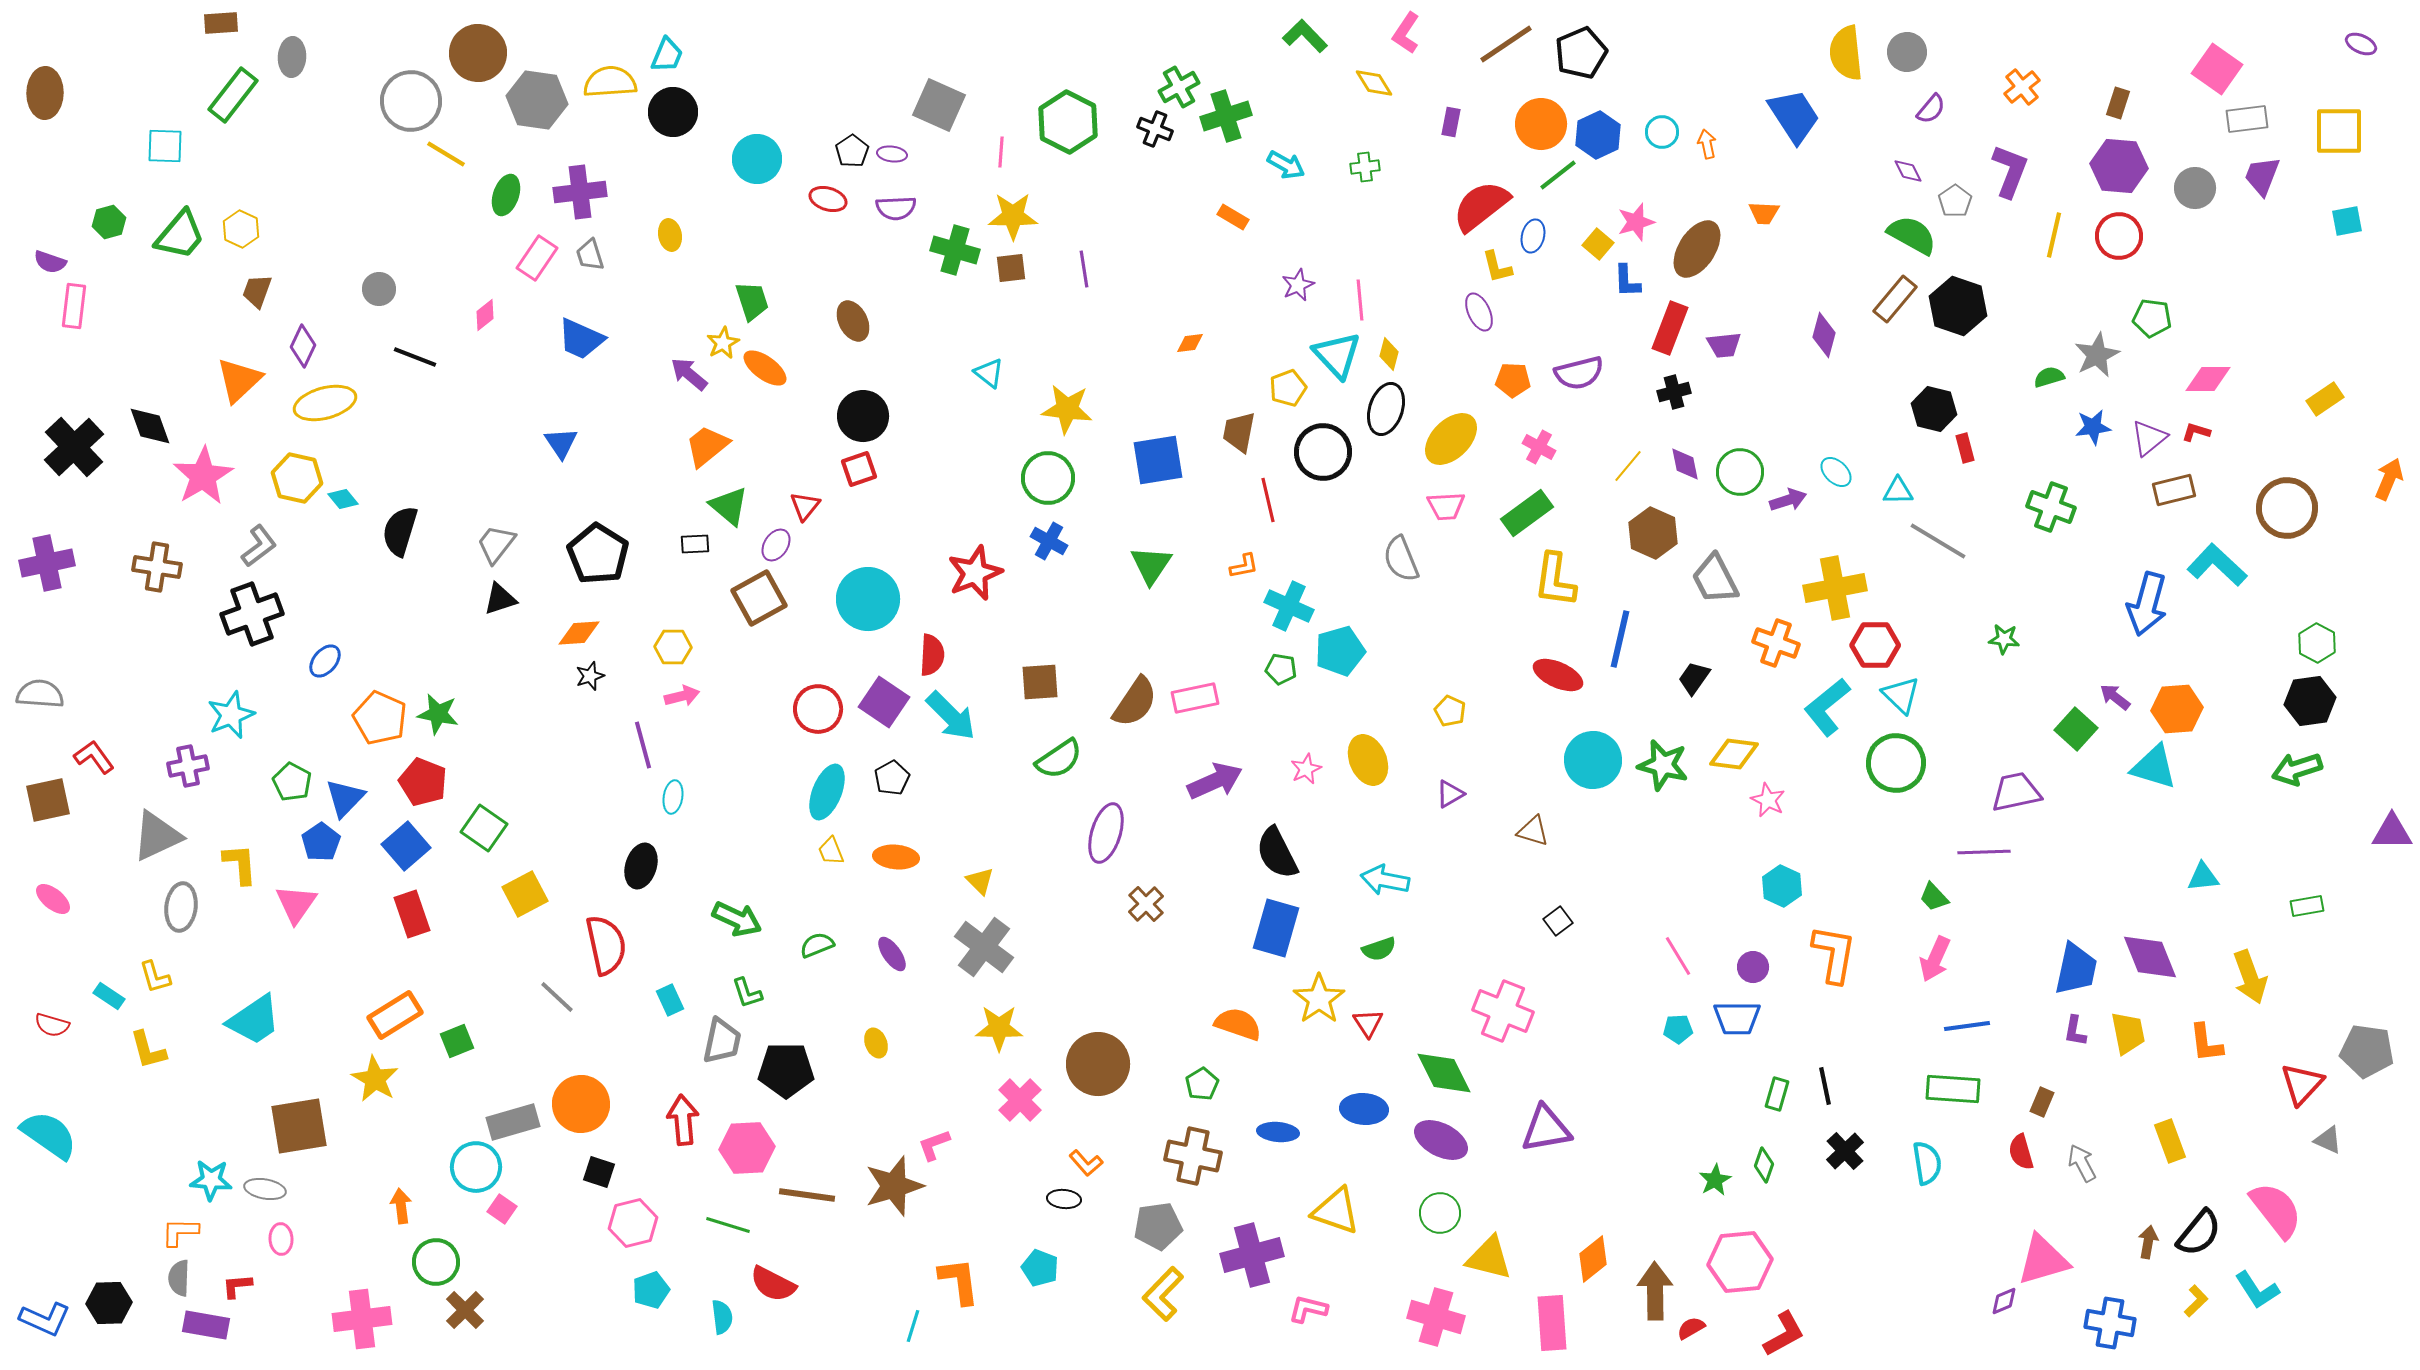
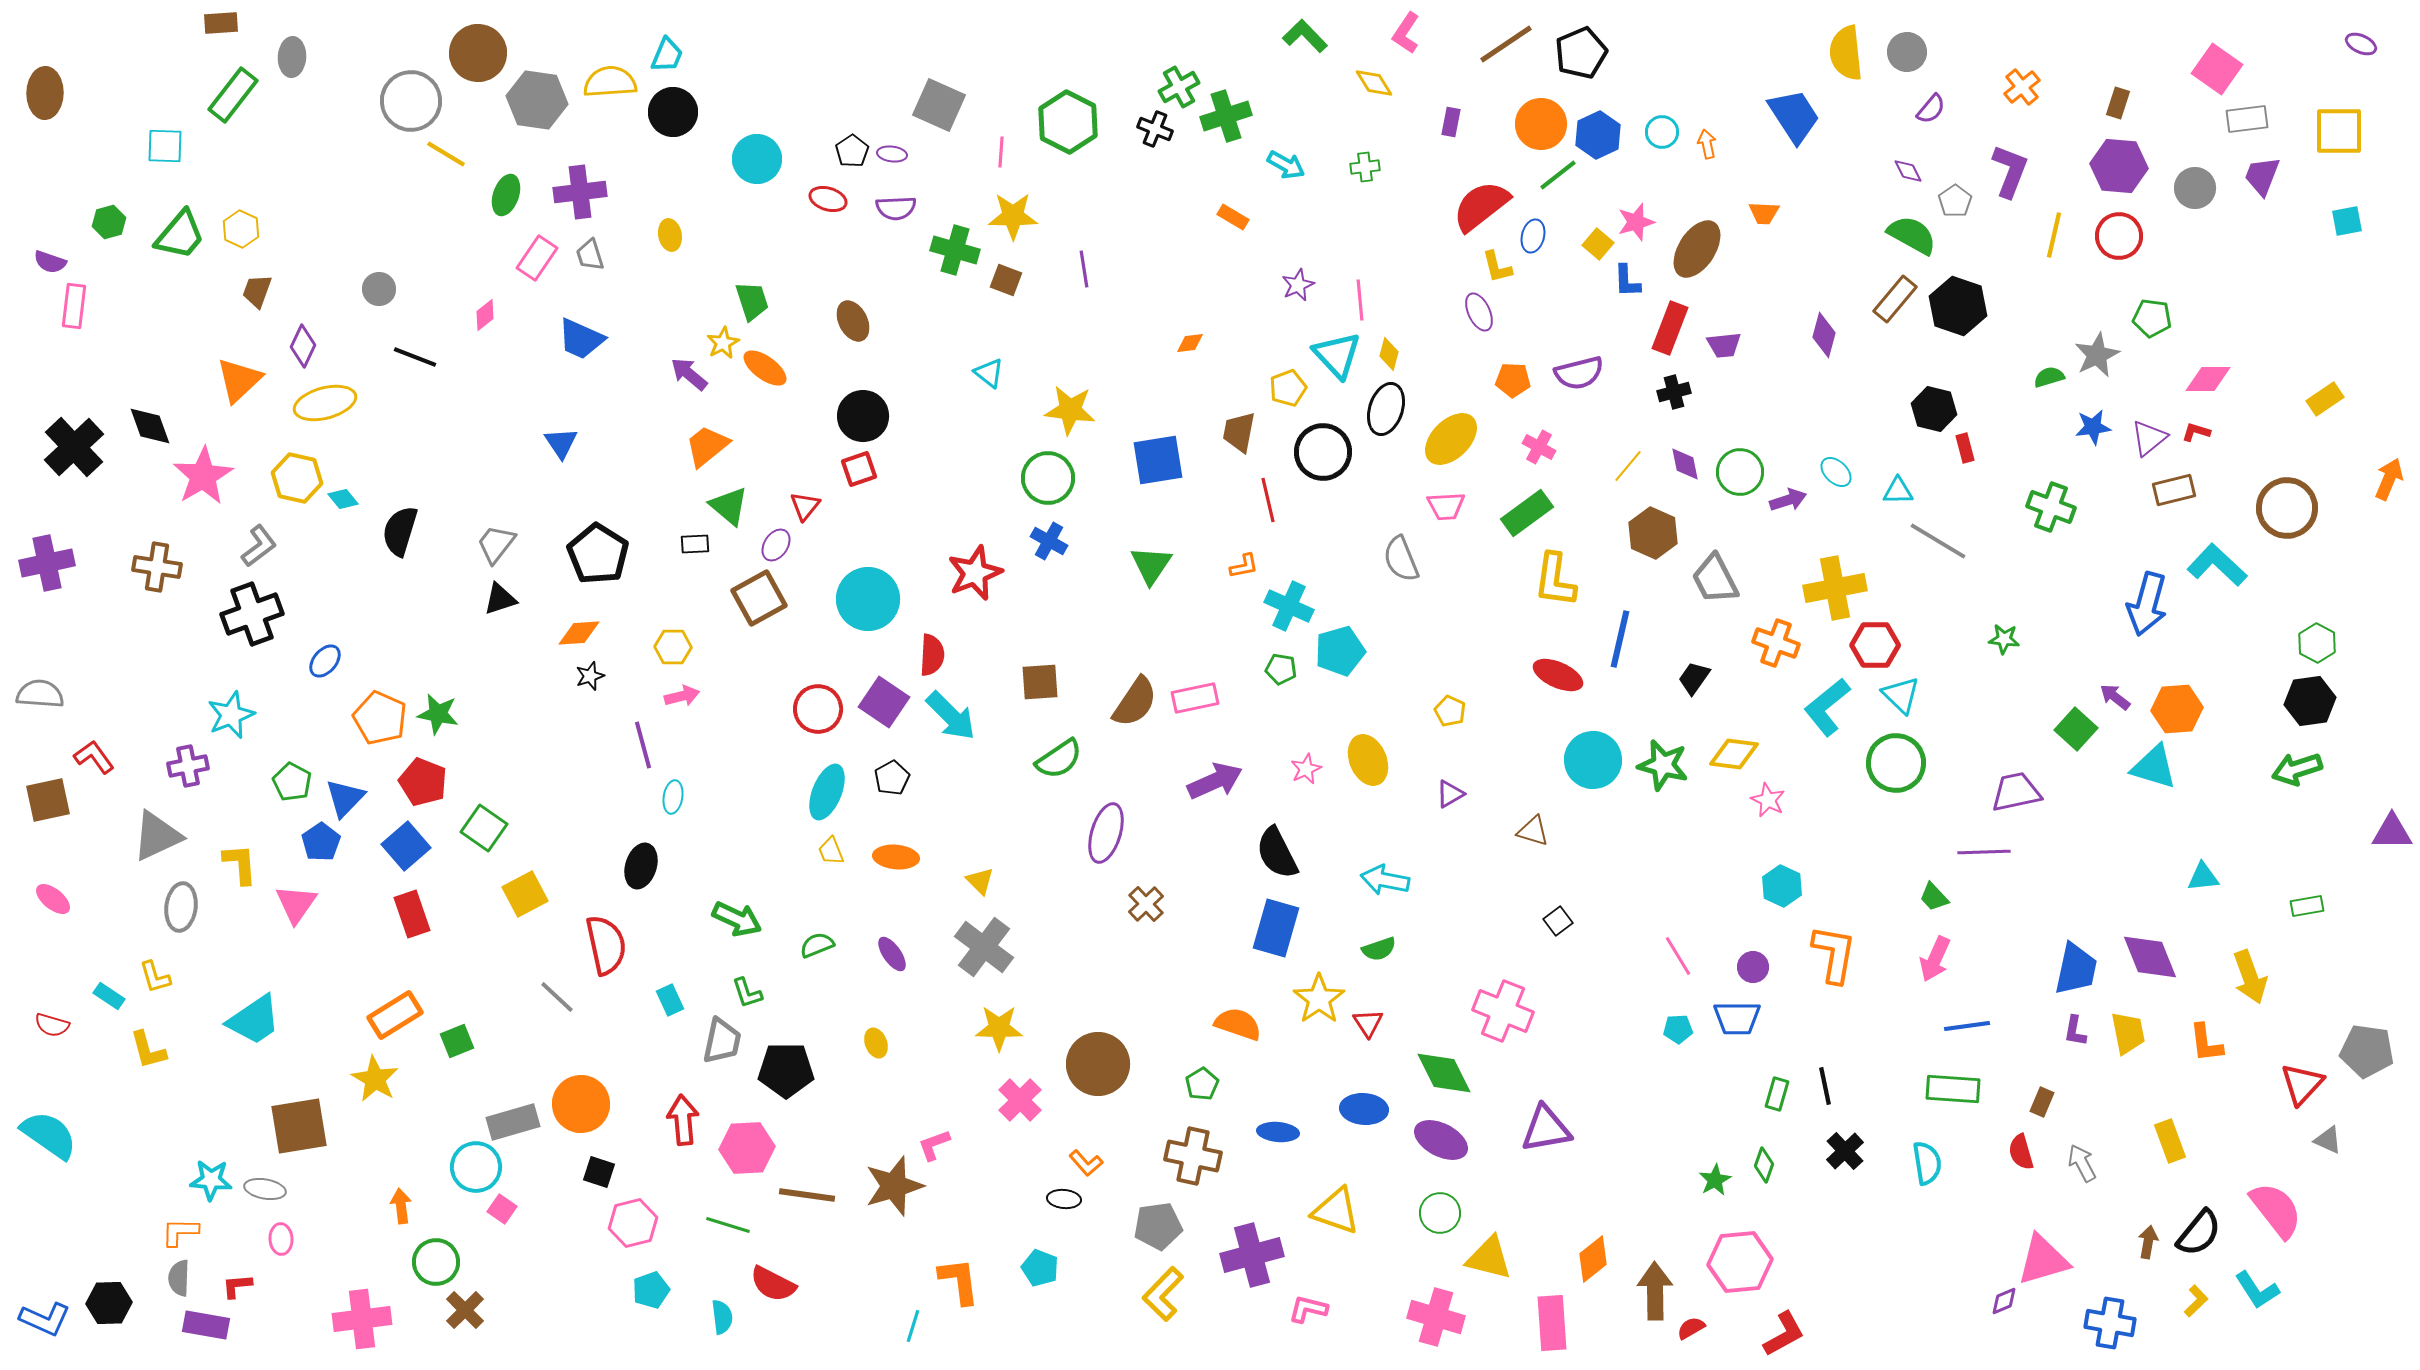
brown square at (1011, 268): moved 5 px left, 12 px down; rotated 28 degrees clockwise
yellow star at (1067, 409): moved 3 px right, 1 px down
